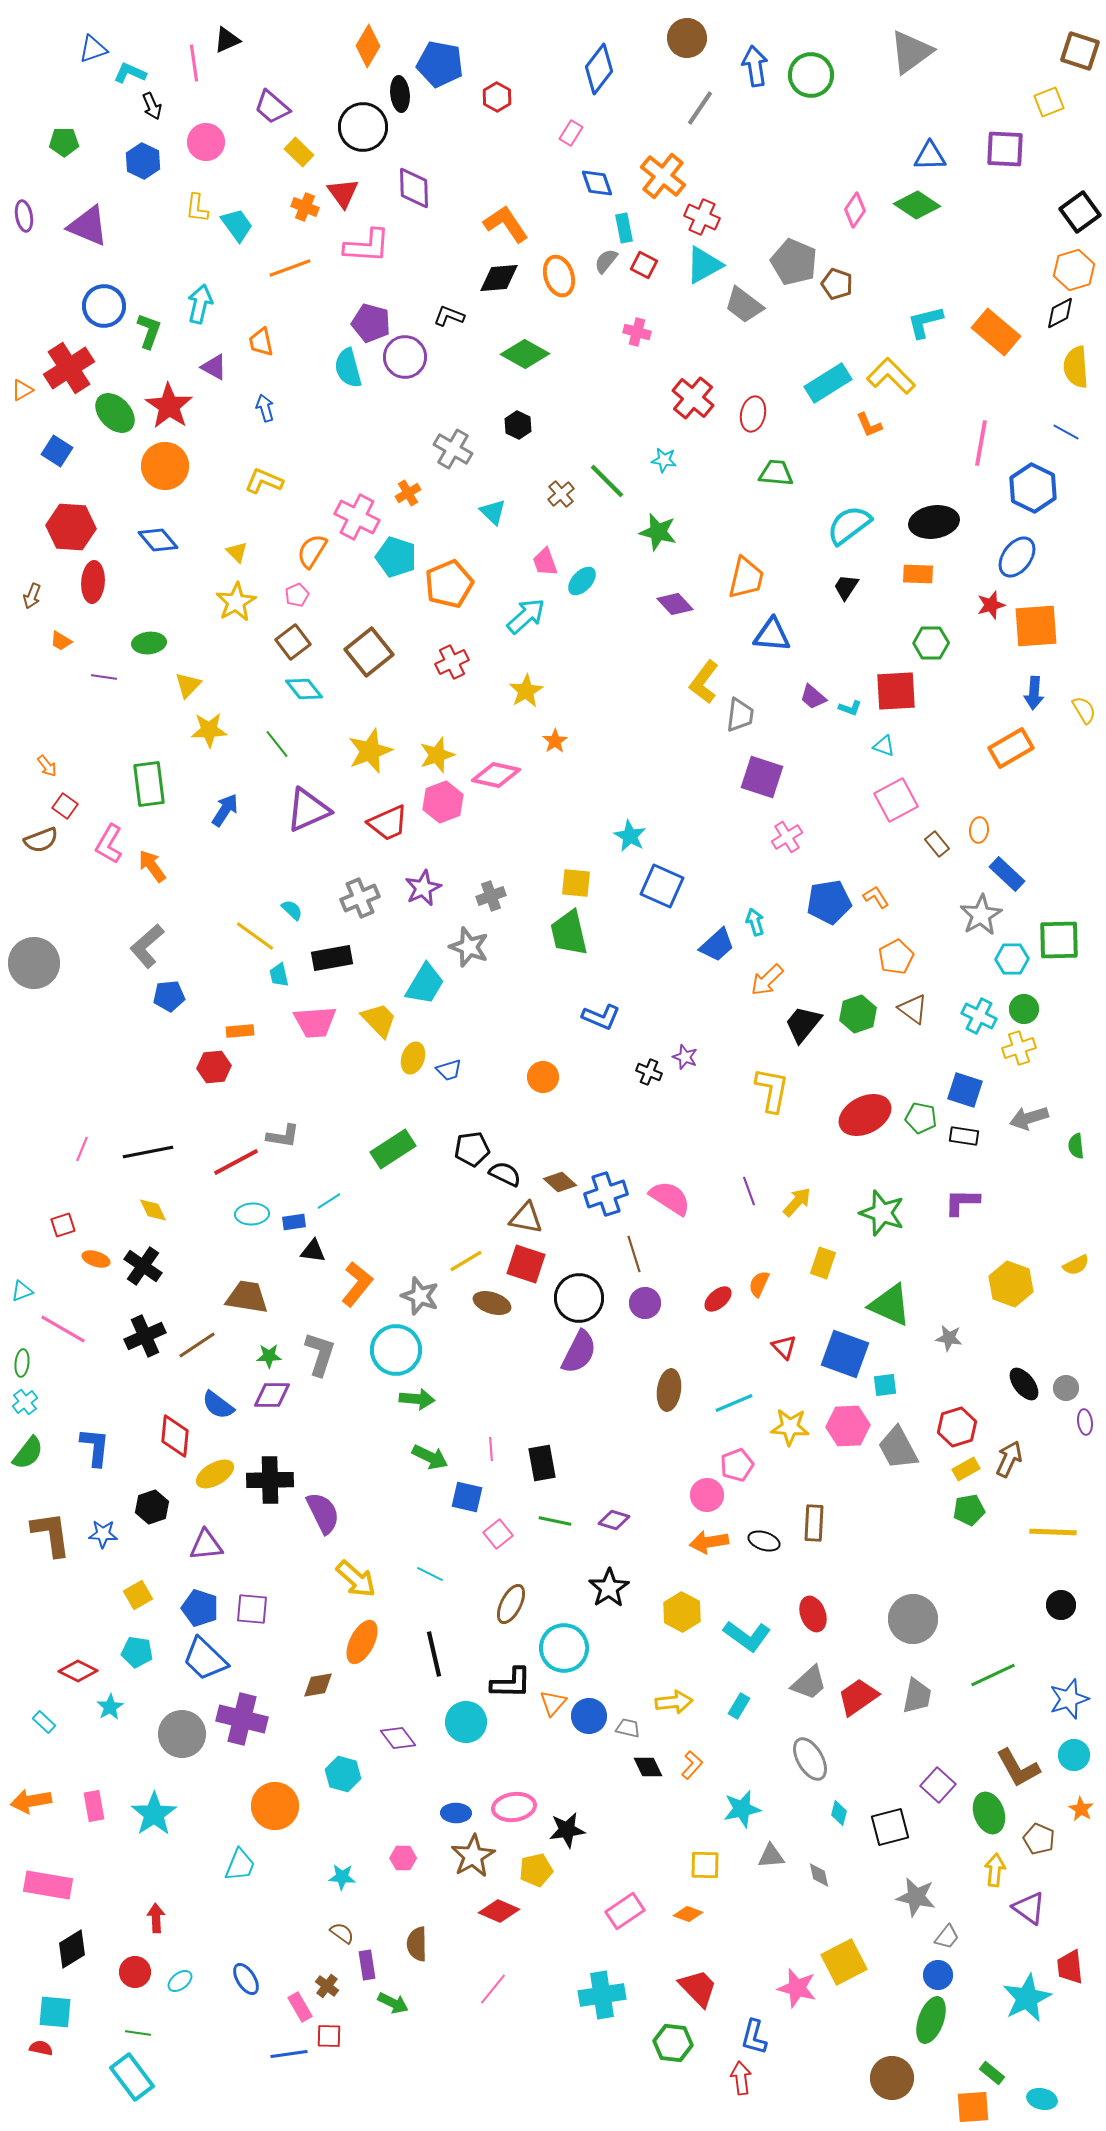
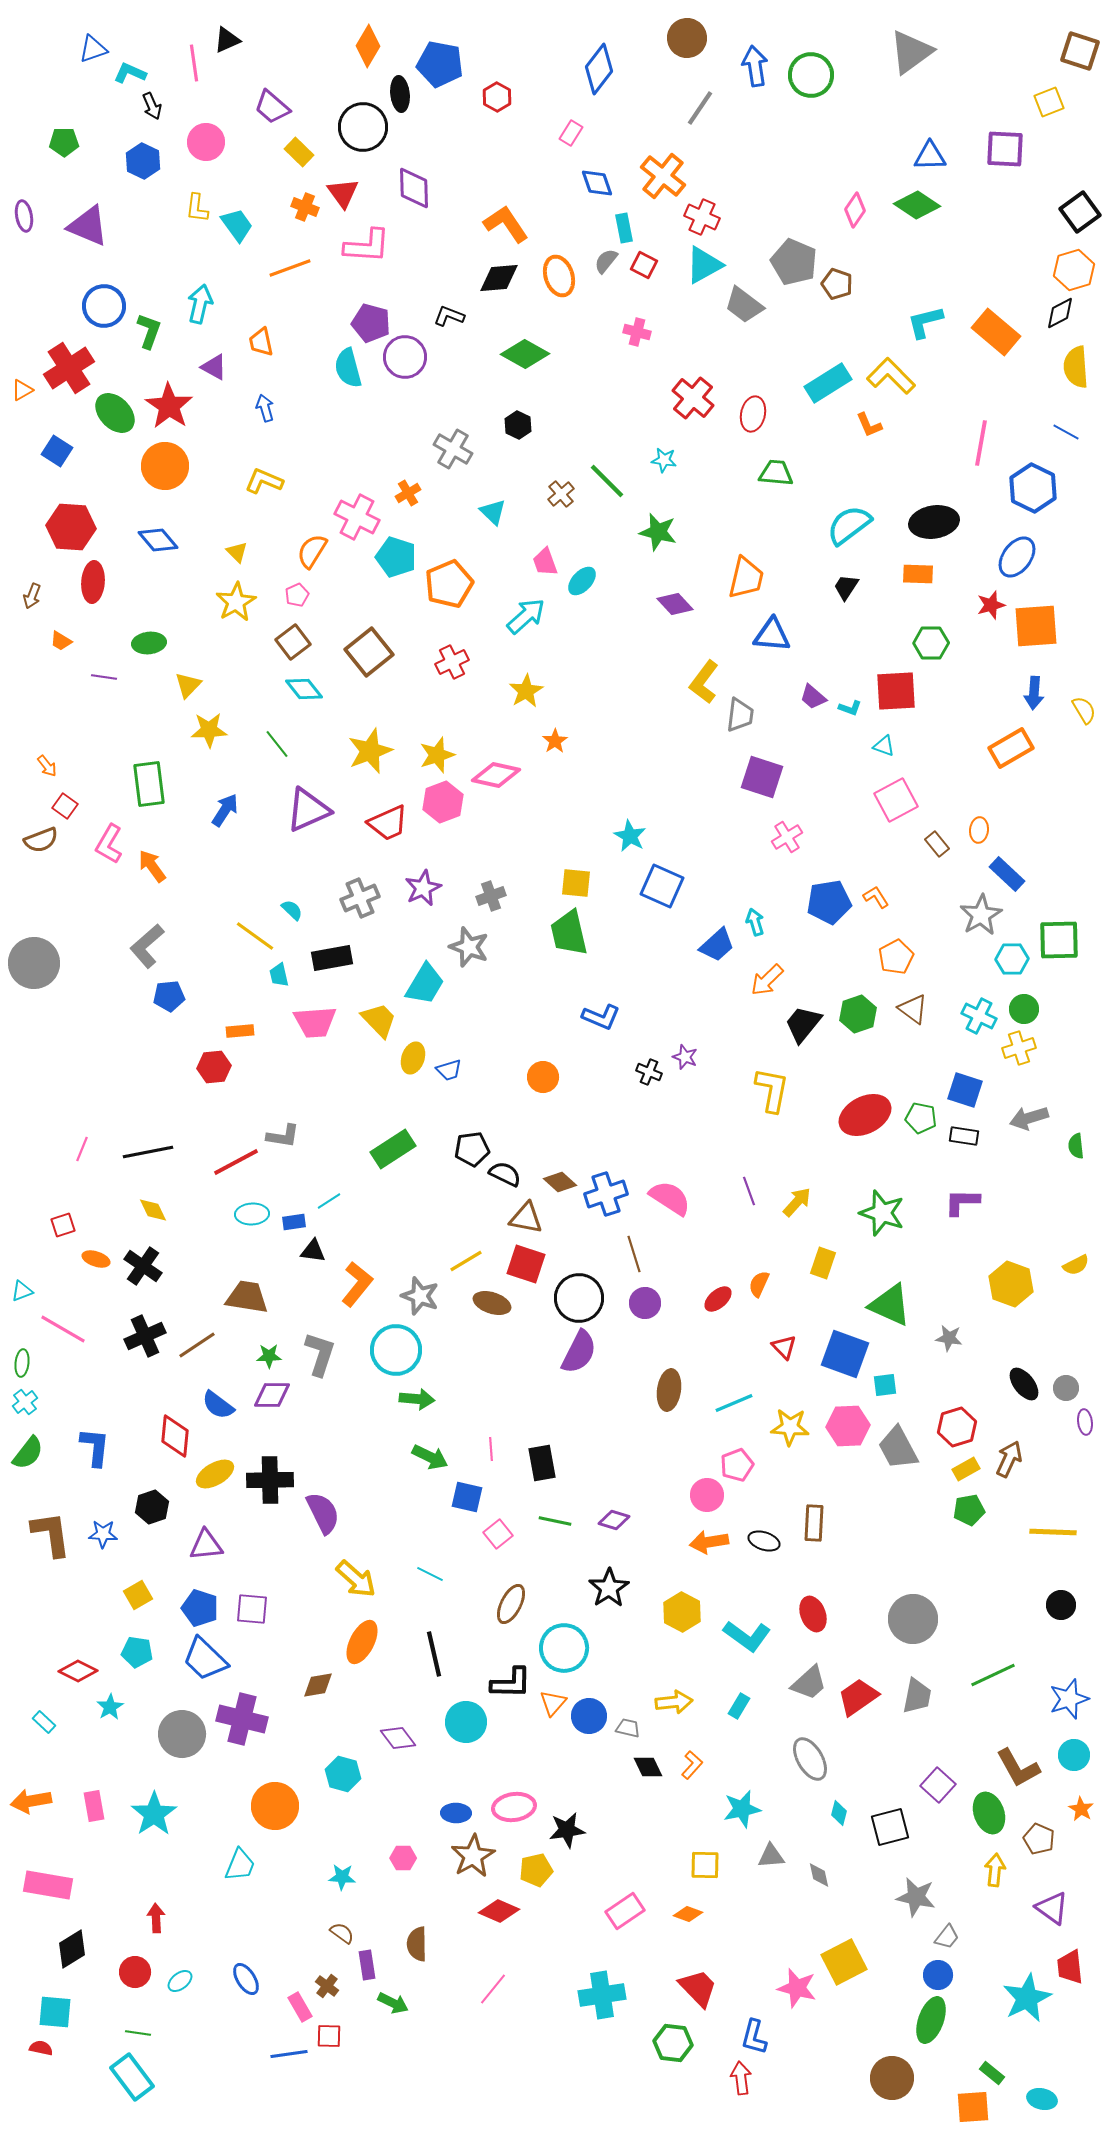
purple triangle at (1029, 1908): moved 23 px right
